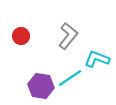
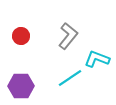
purple hexagon: moved 20 px left; rotated 10 degrees counterclockwise
